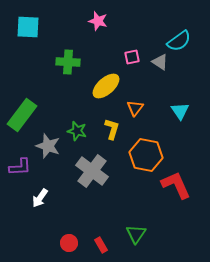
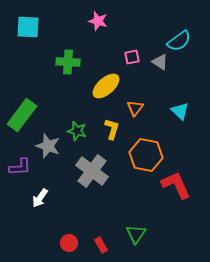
cyan triangle: rotated 12 degrees counterclockwise
